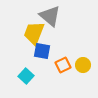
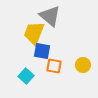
orange square: moved 9 px left, 1 px down; rotated 35 degrees clockwise
